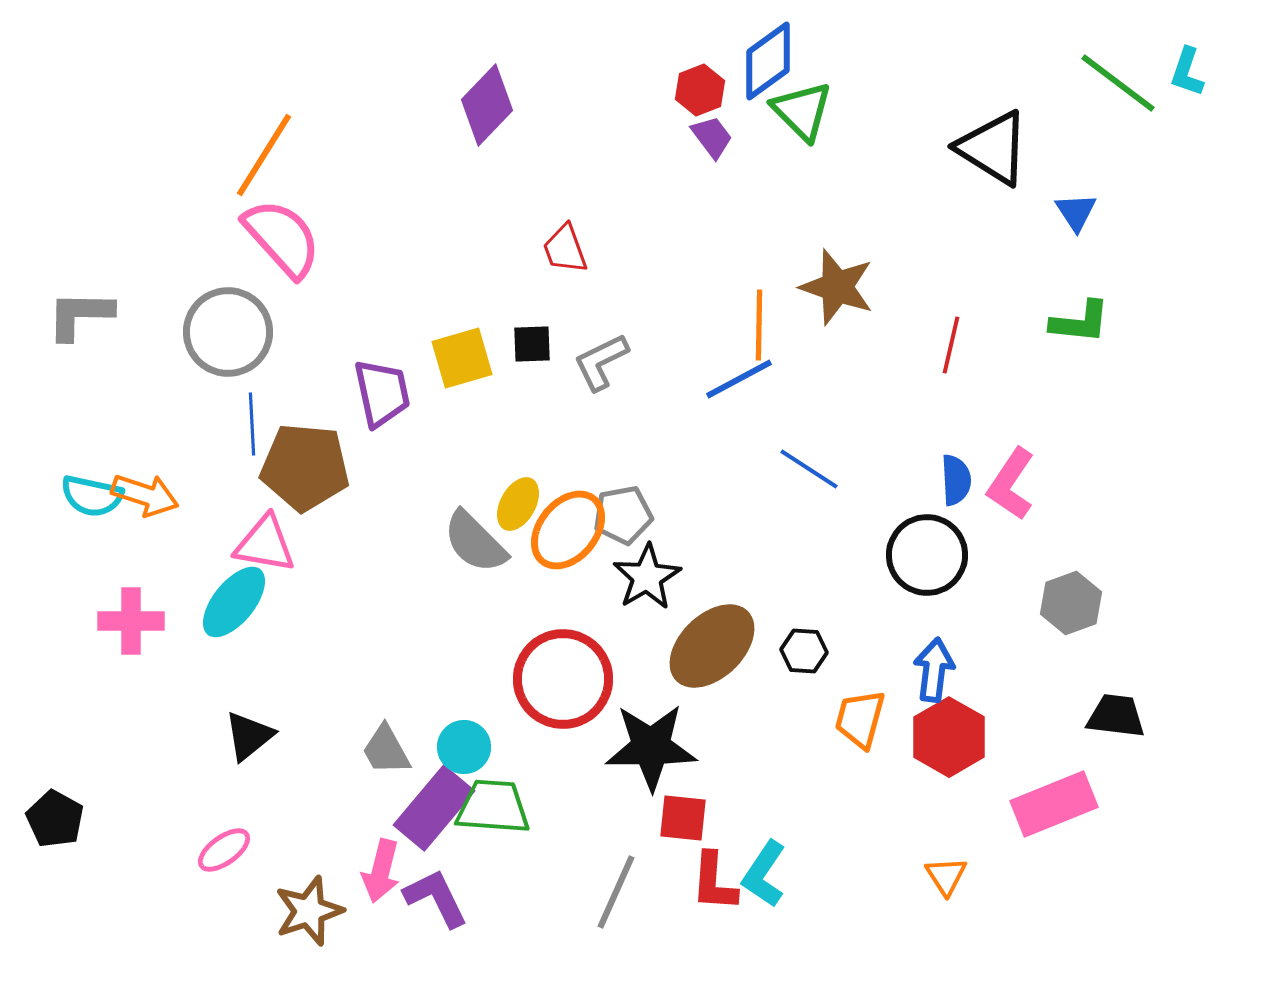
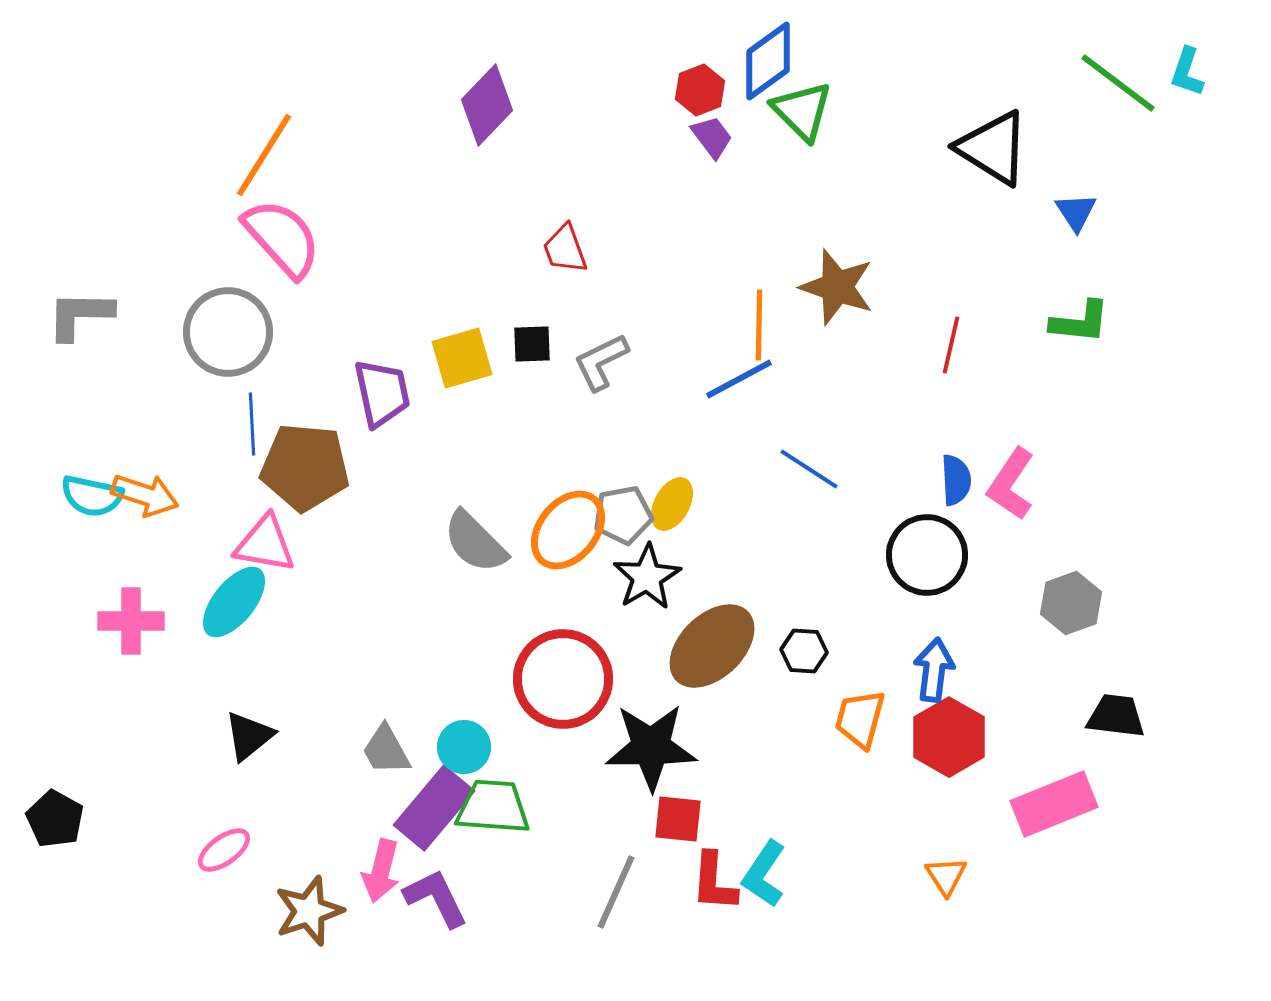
yellow ellipse at (518, 504): moved 154 px right
red square at (683, 818): moved 5 px left, 1 px down
